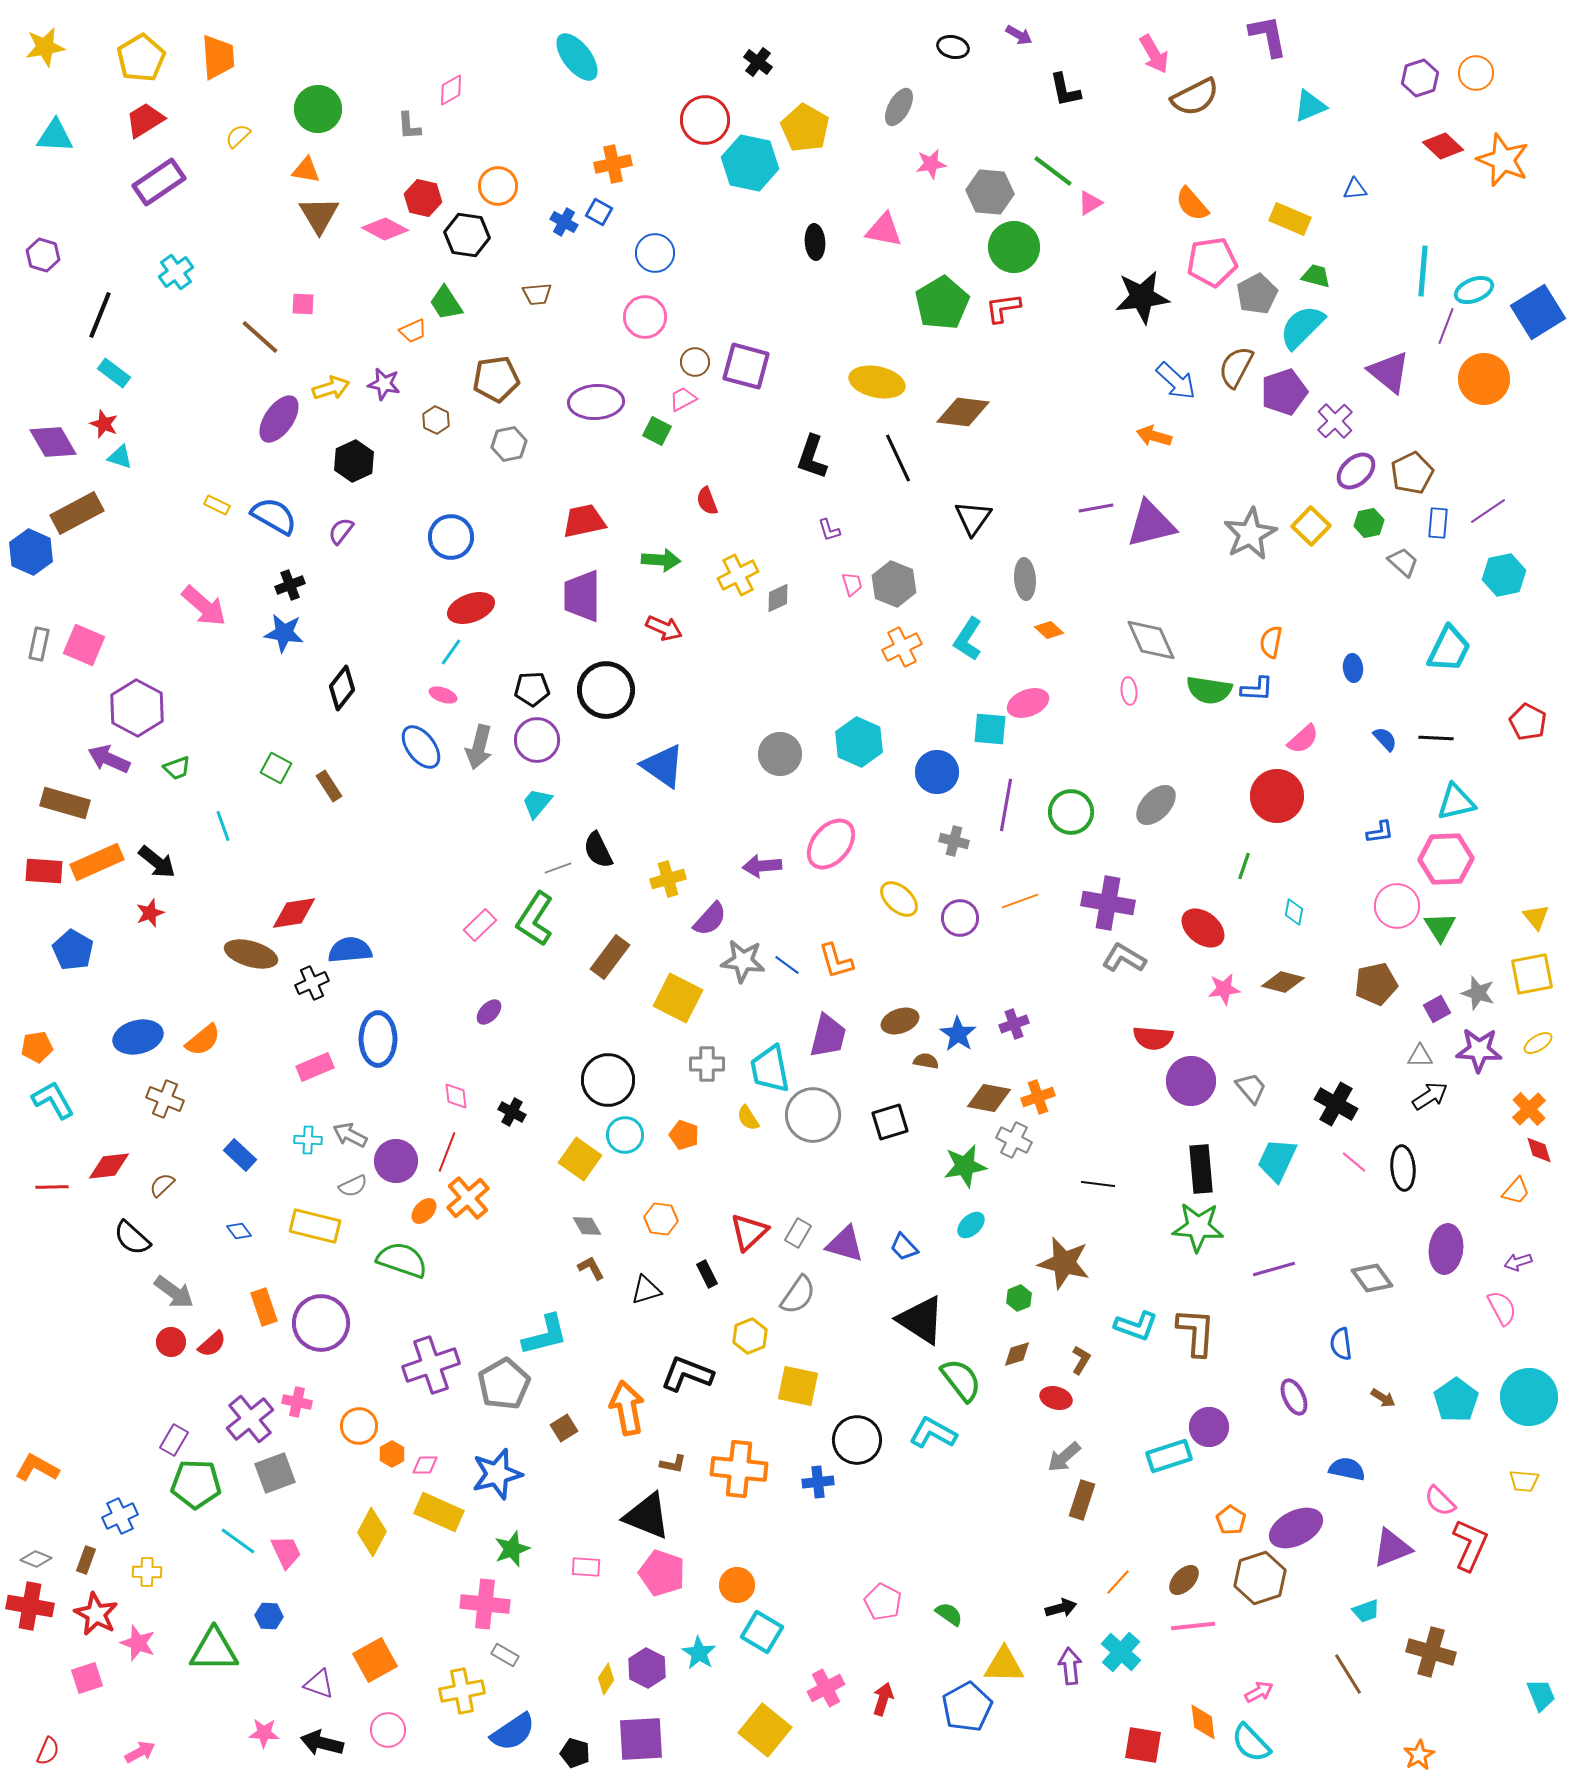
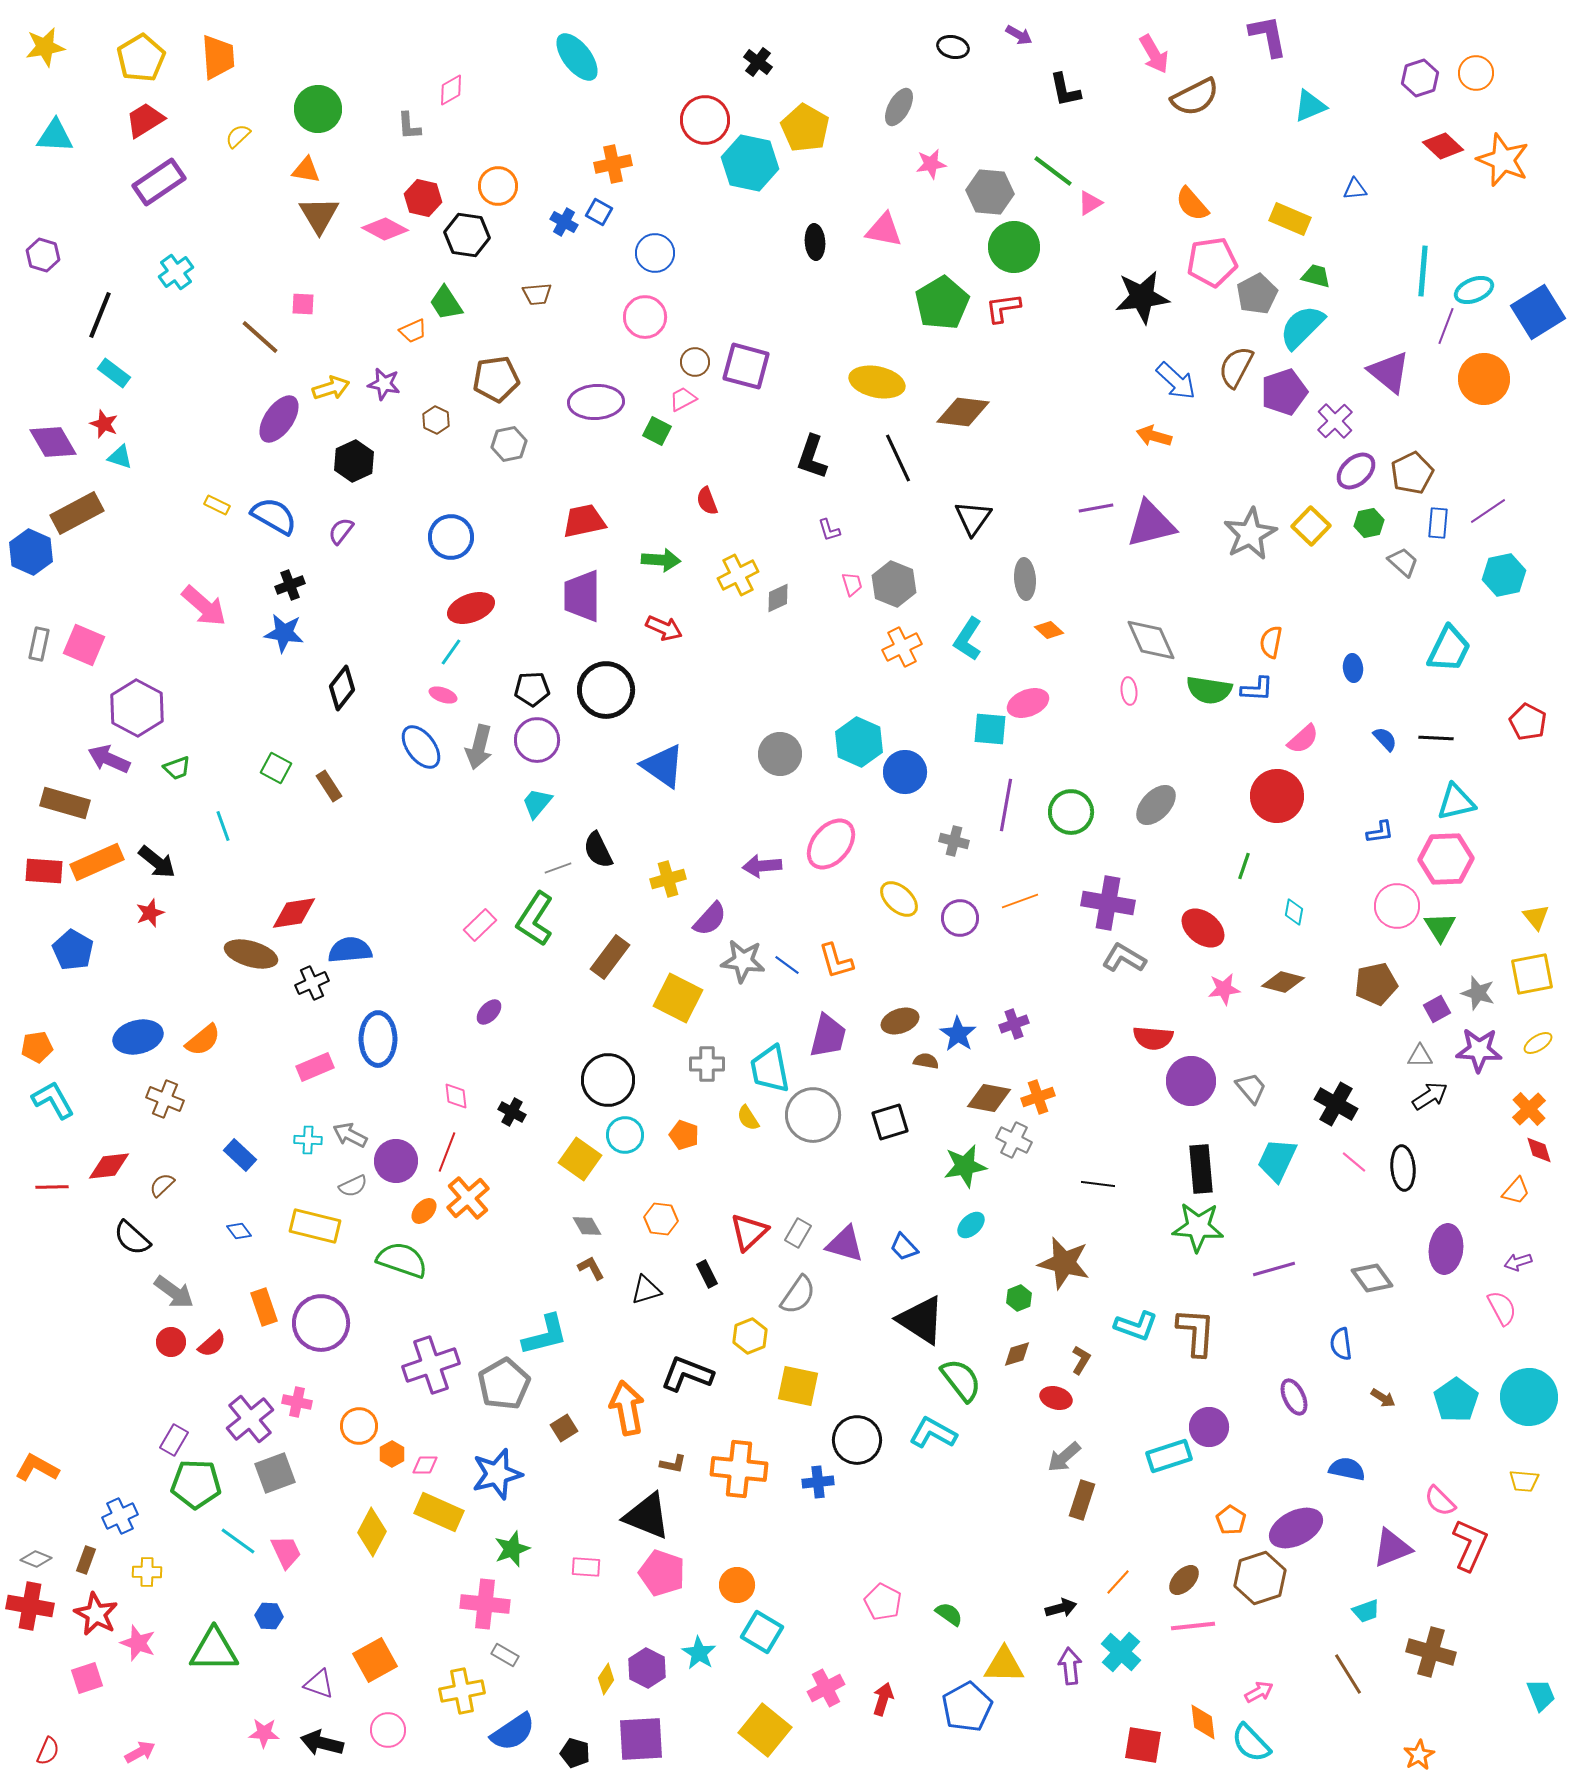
blue circle at (937, 772): moved 32 px left
